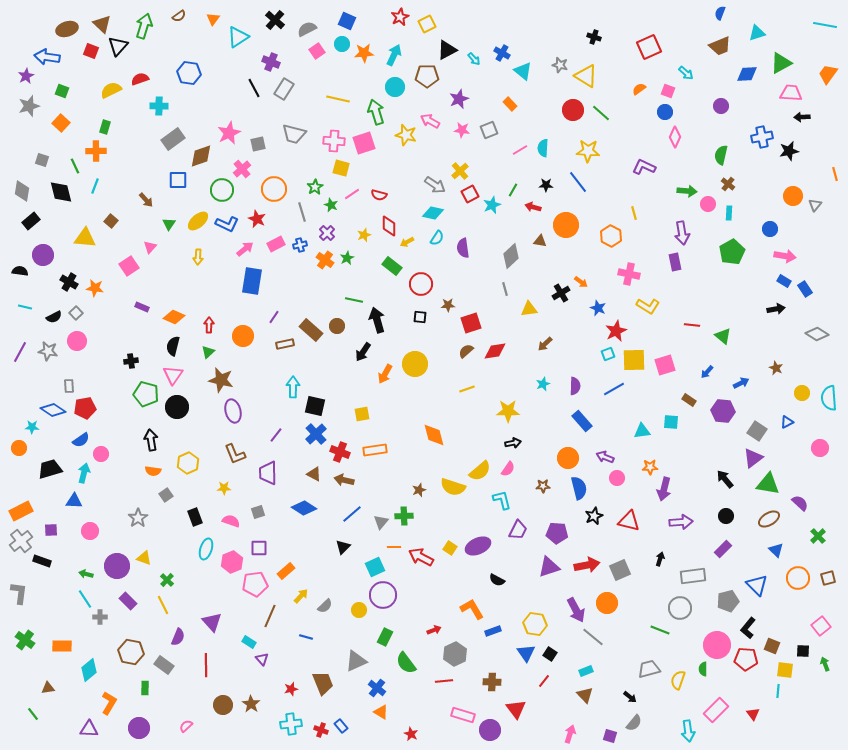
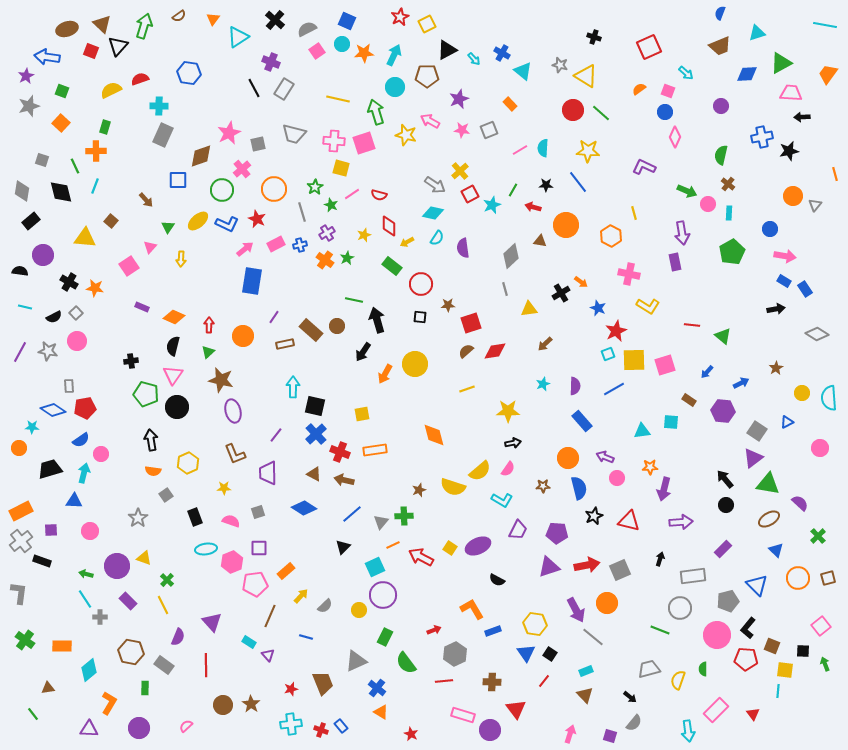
gray rectangle at (173, 139): moved 10 px left, 4 px up; rotated 30 degrees counterclockwise
green arrow at (687, 191): rotated 18 degrees clockwise
green triangle at (169, 224): moved 1 px left, 3 px down
purple cross at (327, 233): rotated 14 degrees clockwise
yellow arrow at (198, 257): moved 17 px left, 2 px down
brown star at (776, 368): rotated 16 degrees clockwise
cyan L-shape at (502, 500): rotated 135 degrees clockwise
black circle at (726, 516): moved 11 px up
orange line at (394, 547): moved 1 px left, 2 px up; rotated 24 degrees counterclockwise
cyan ellipse at (206, 549): rotated 65 degrees clockwise
pink circle at (717, 645): moved 10 px up
purple triangle at (262, 659): moved 6 px right, 4 px up
